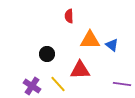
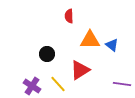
red triangle: rotated 30 degrees counterclockwise
